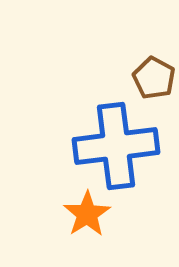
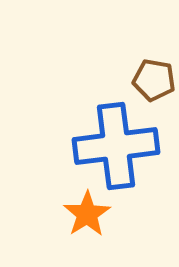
brown pentagon: moved 2 px down; rotated 18 degrees counterclockwise
